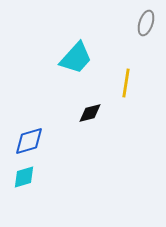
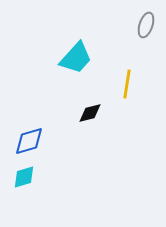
gray ellipse: moved 2 px down
yellow line: moved 1 px right, 1 px down
